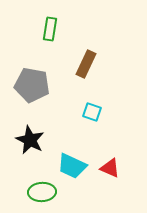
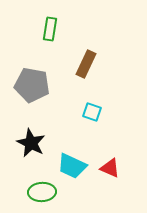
black star: moved 1 px right, 3 px down
